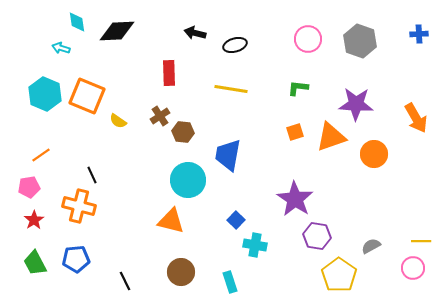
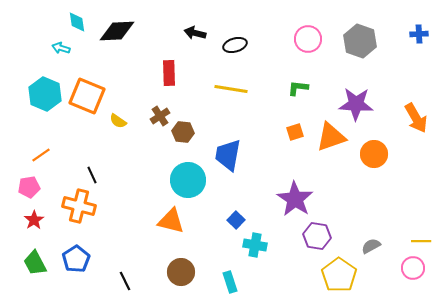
blue pentagon at (76, 259): rotated 28 degrees counterclockwise
